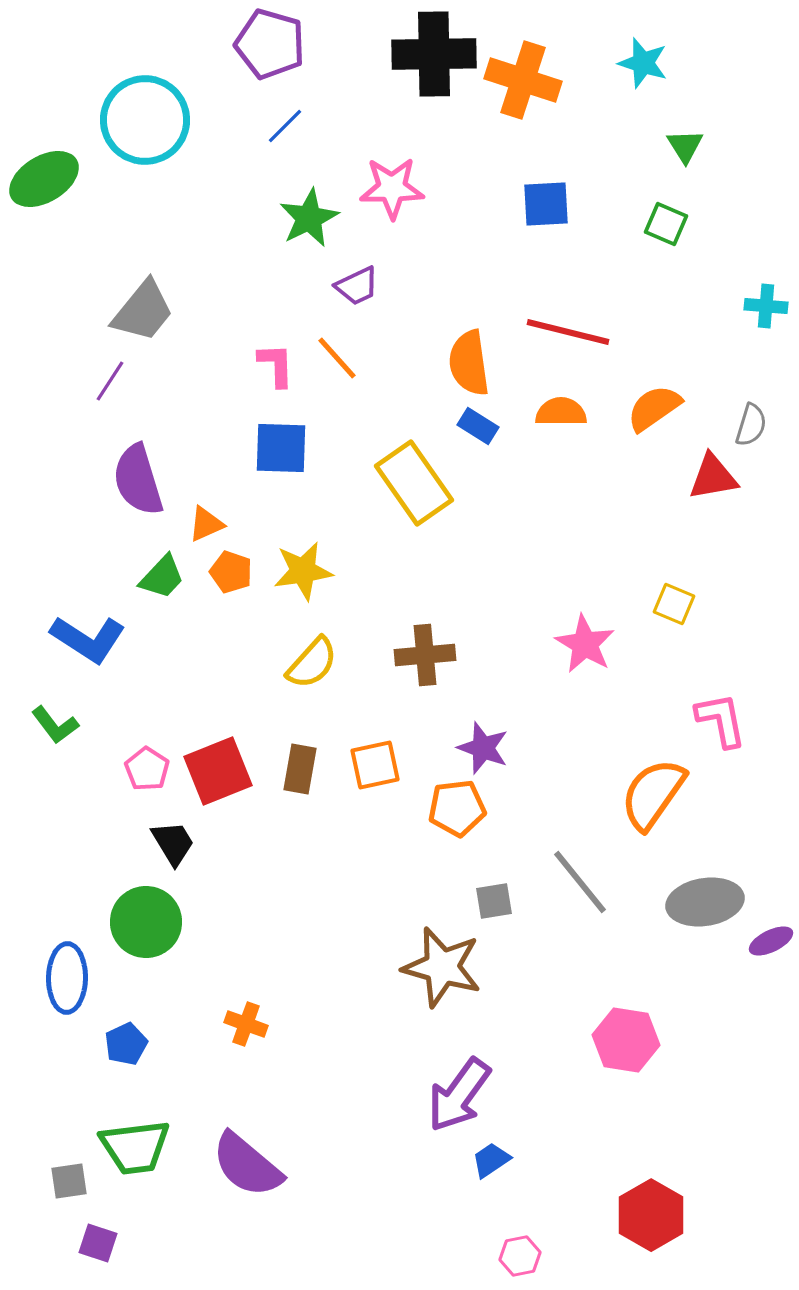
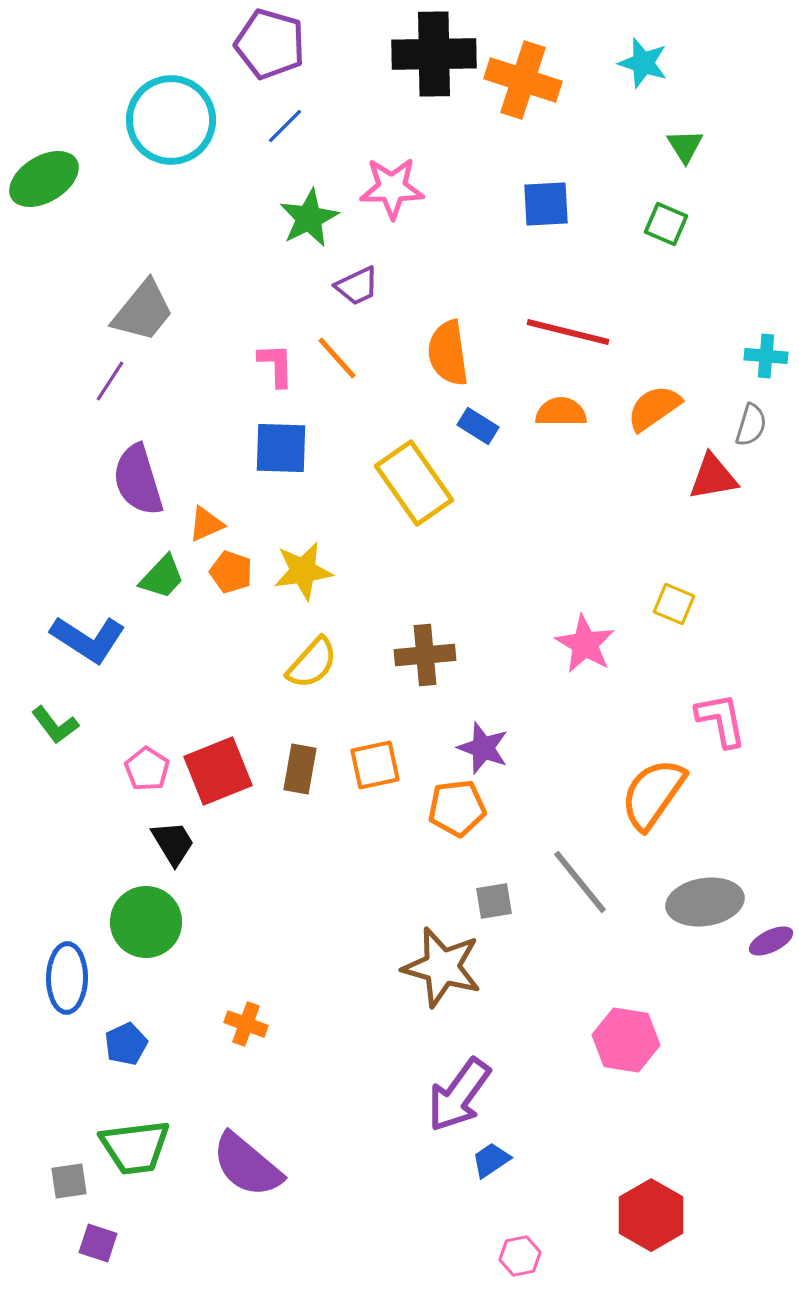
cyan circle at (145, 120): moved 26 px right
cyan cross at (766, 306): moved 50 px down
orange semicircle at (469, 363): moved 21 px left, 10 px up
